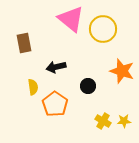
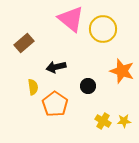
brown rectangle: rotated 60 degrees clockwise
